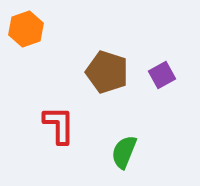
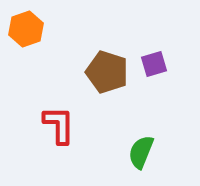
purple square: moved 8 px left, 11 px up; rotated 12 degrees clockwise
green semicircle: moved 17 px right
